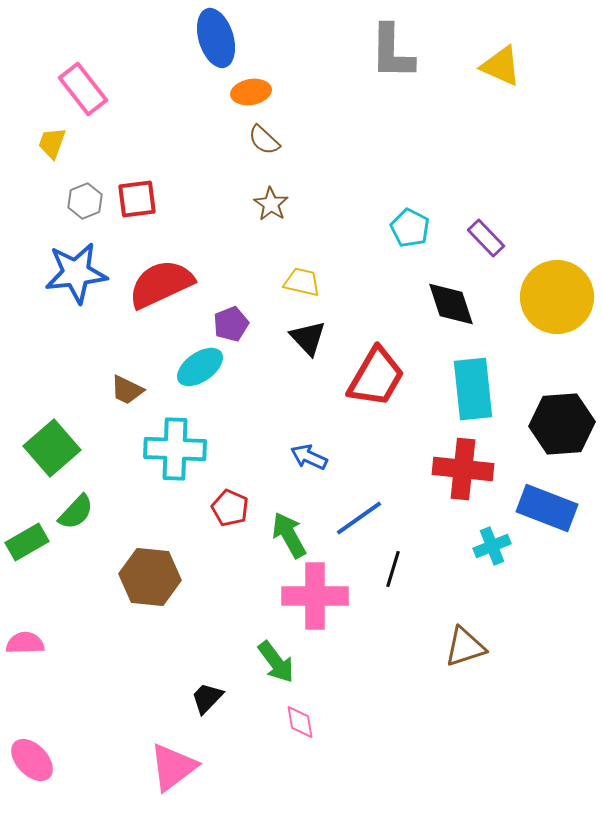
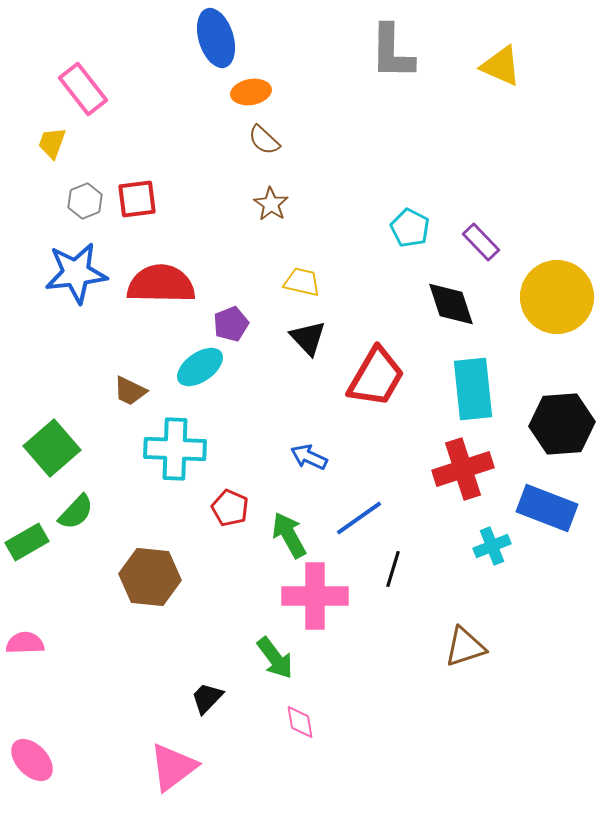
purple rectangle at (486, 238): moved 5 px left, 4 px down
red semicircle at (161, 284): rotated 26 degrees clockwise
brown trapezoid at (127, 390): moved 3 px right, 1 px down
red cross at (463, 469): rotated 24 degrees counterclockwise
green arrow at (276, 662): moved 1 px left, 4 px up
